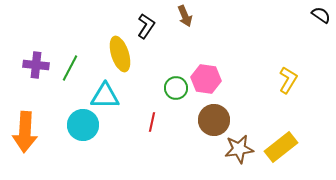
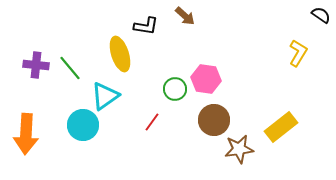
brown arrow: rotated 25 degrees counterclockwise
black L-shape: rotated 65 degrees clockwise
green line: rotated 68 degrees counterclockwise
yellow L-shape: moved 10 px right, 27 px up
green circle: moved 1 px left, 1 px down
cyan triangle: rotated 36 degrees counterclockwise
red line: rotated 24 degrees clockwise
orange arrow: moved 1 px right, 2 px down
yellow rectangle: moved 20 px up
